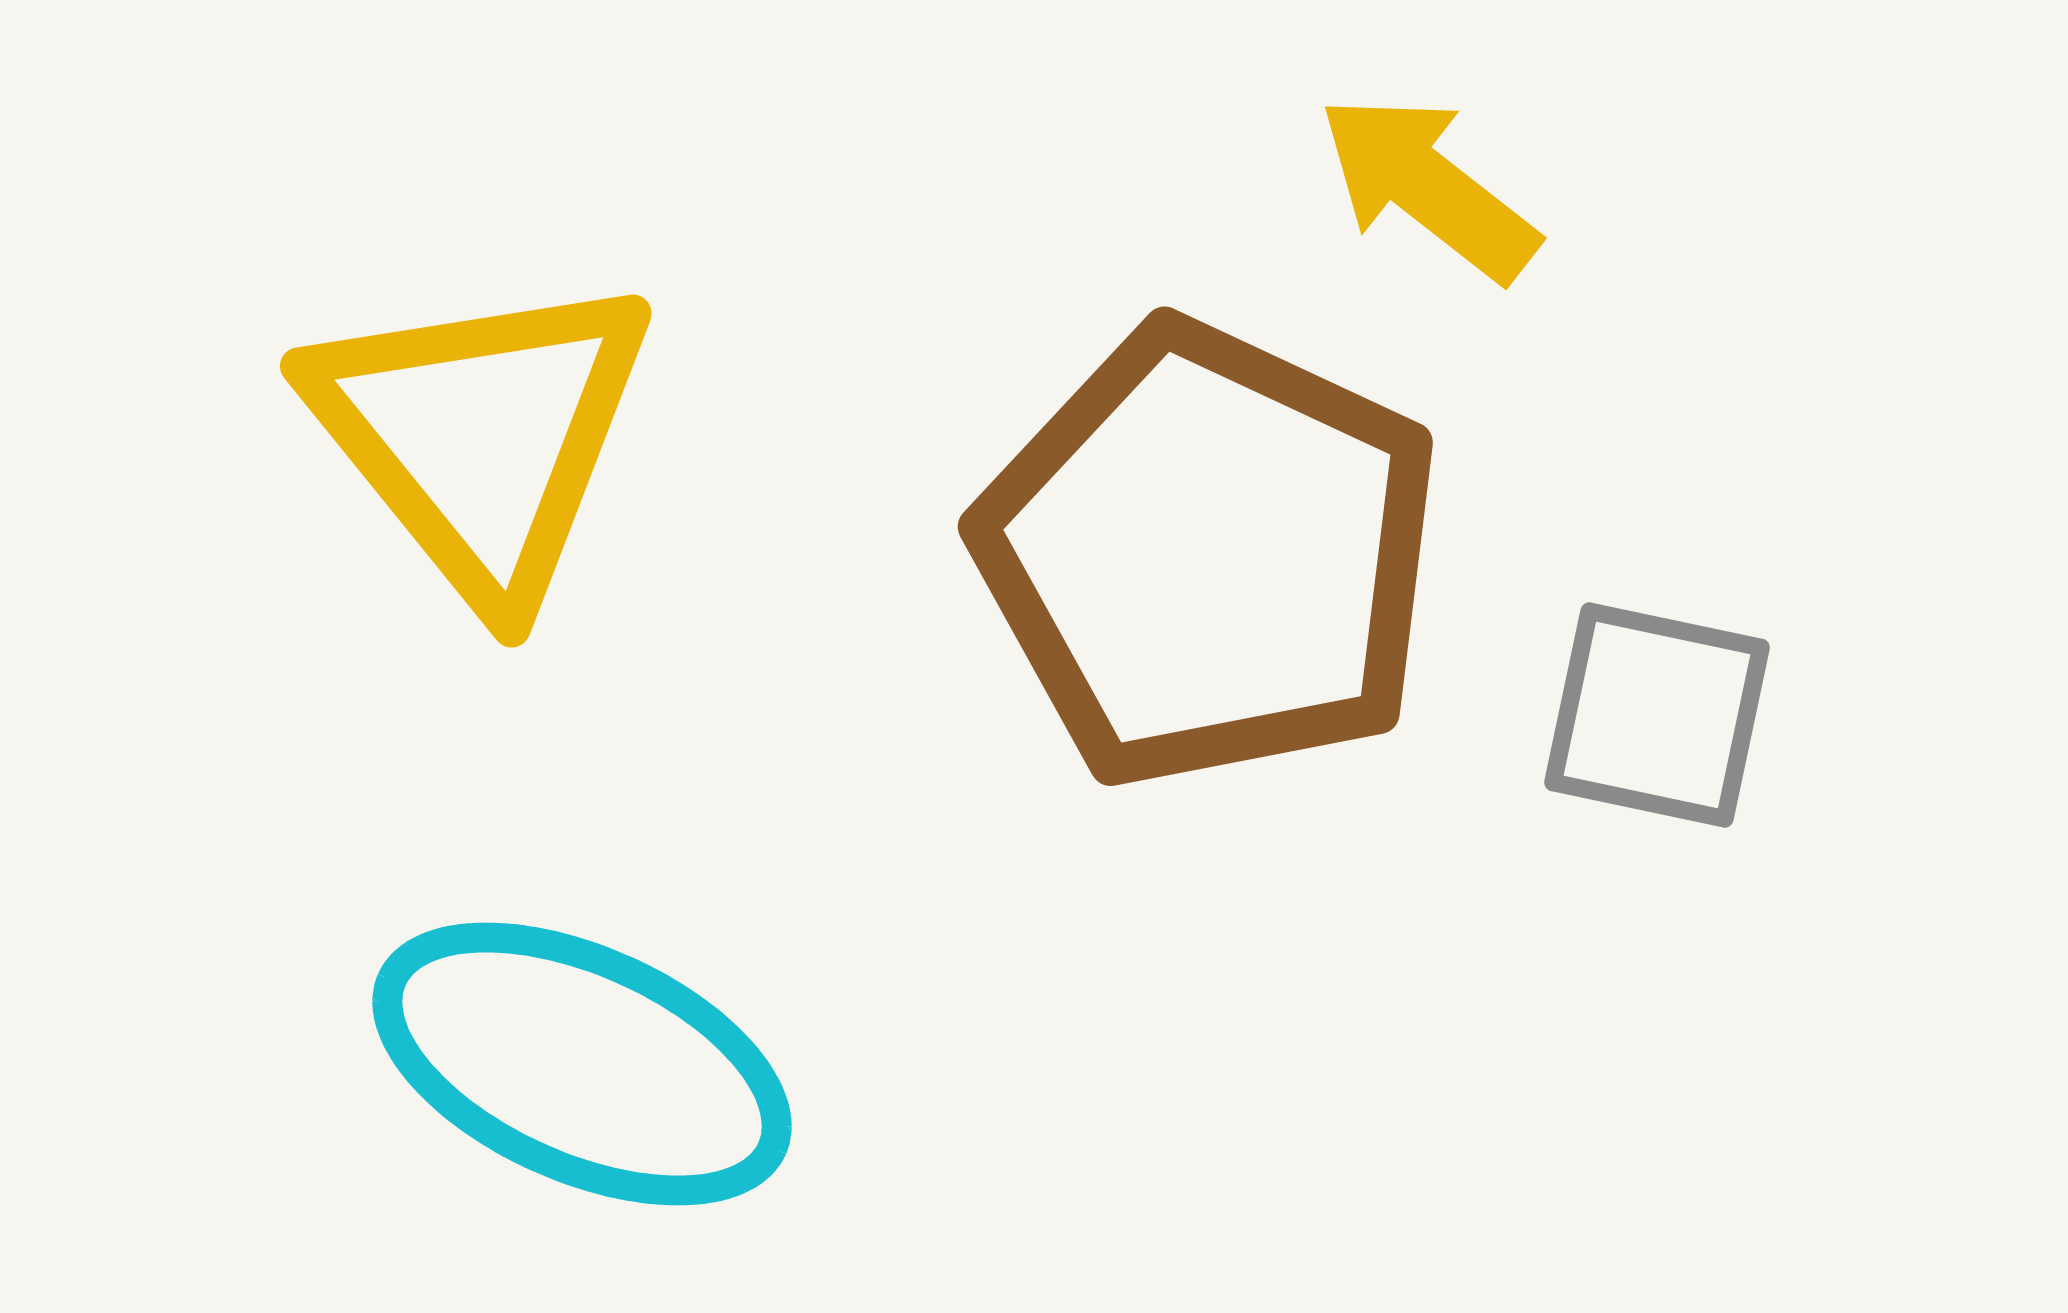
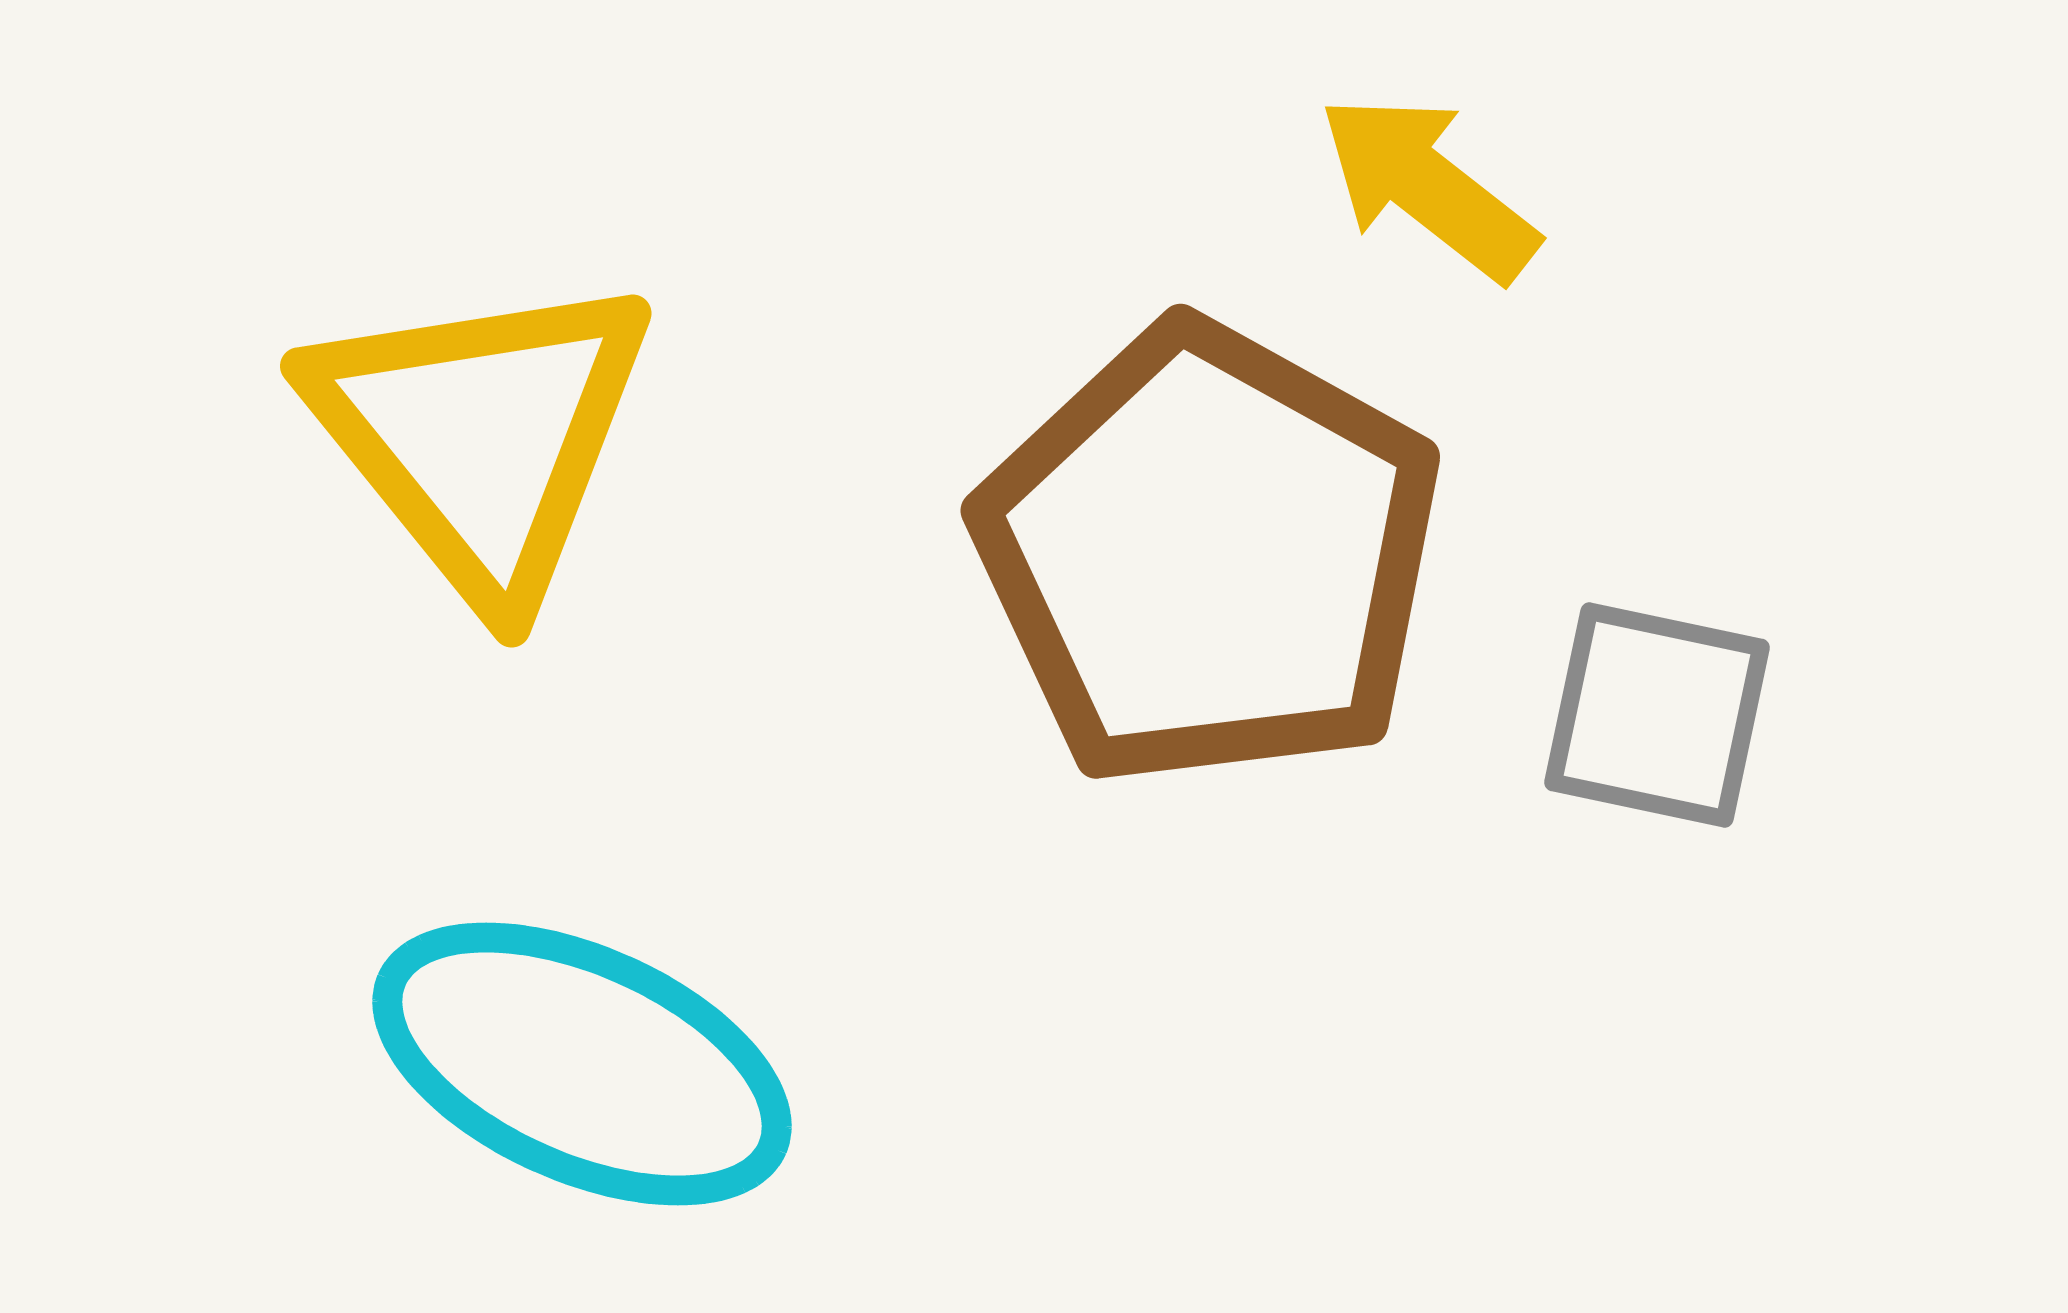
brown pentagon: rotated 4 degrees clockwise
